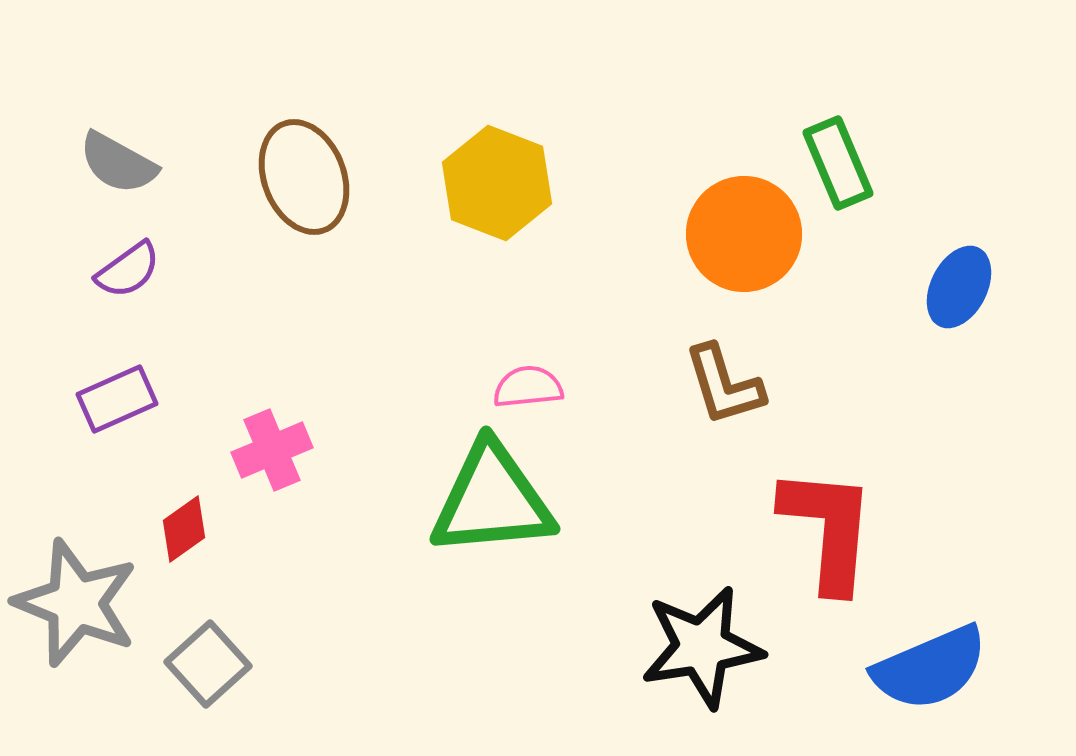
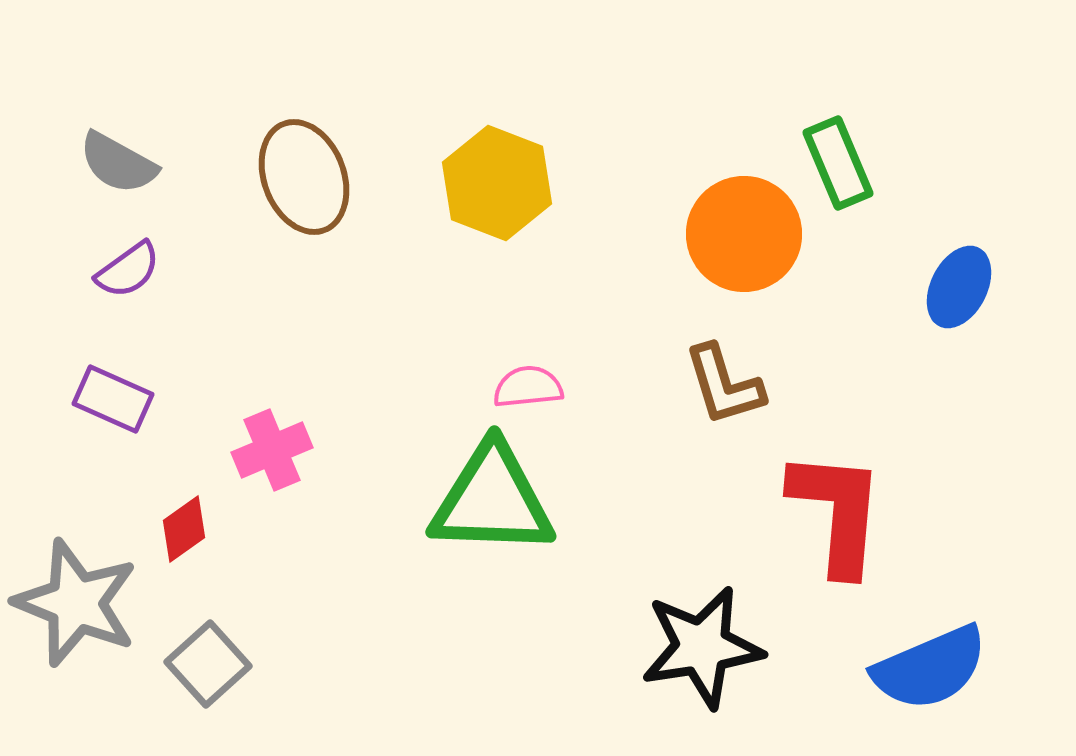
purple rectangle: moved 4 px left; rotated 48 degrees clockwise
green triangle: rotated 7 degrees clockwise
red L-shape: moved 9 px right, 17 px up
